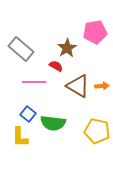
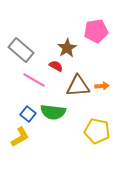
pink pentagon: moved 1 px right, 1 px up
gray rectangle: moved 1 px down
pink line: moved 2 px up; rotated 30 degrees clockwise
brown triangle: rotated 35 degrees counterclockwise
green semicircle: moved 11 px up
yellow L-shape: rotated 120 degrees counterclockwise
